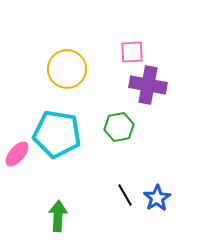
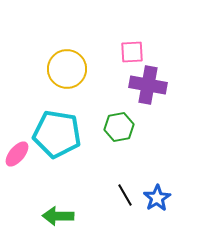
green arrow: rotated 92 degrees counterclockwise
